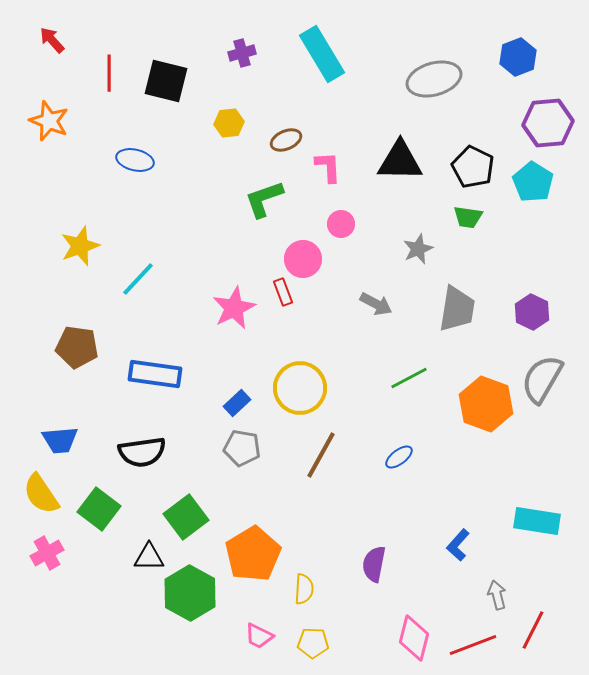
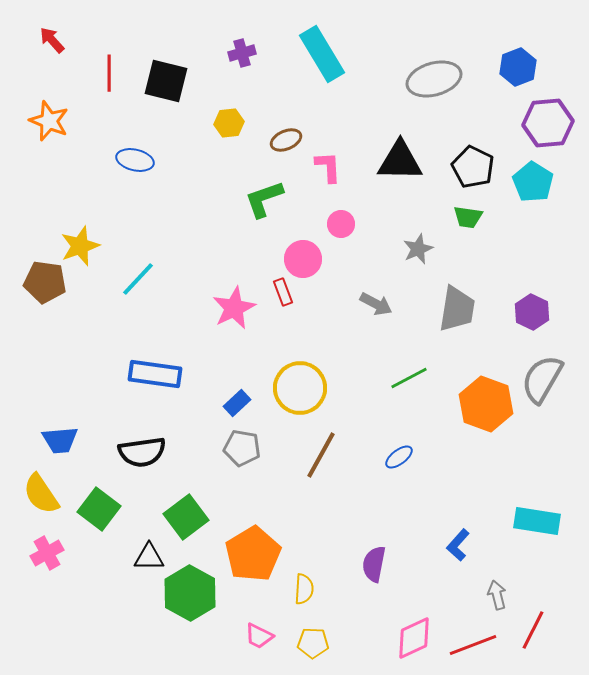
blue hexagon at (518, 57): moved 10 px down
brown pentagon at (77, 347): moved 32 px left, 65 px up
pink diamond at (414, 638): rotated 51 degrees clockwise
